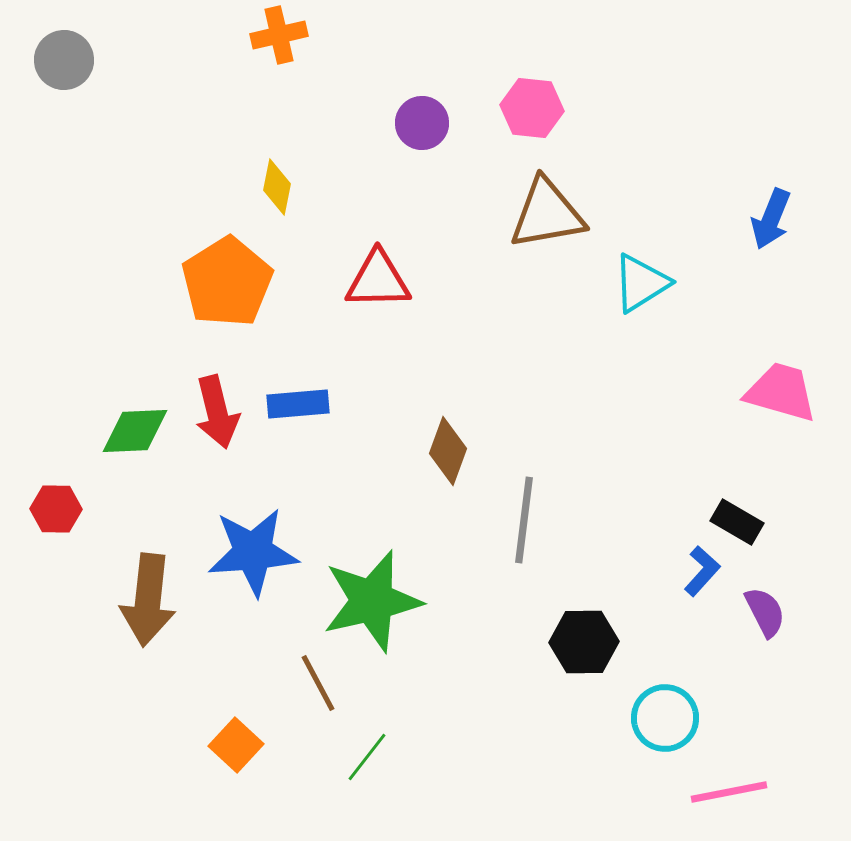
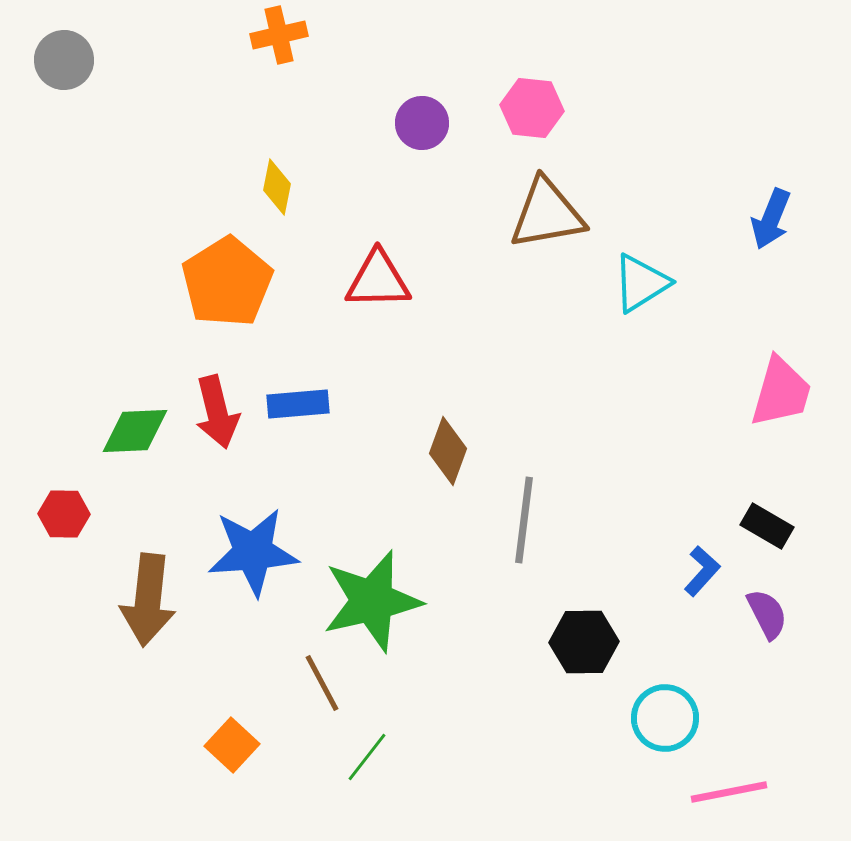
pink trapezoid: rotated 90 degrees clockwise
red hexagon: moved 8 px right, 5 px down
black rectangle: moved 30 px right, 4 px down
purple semicircle: moved 2 px right, 2 px down
brown line: moved 4 px right
orange square: moved 4 px left
